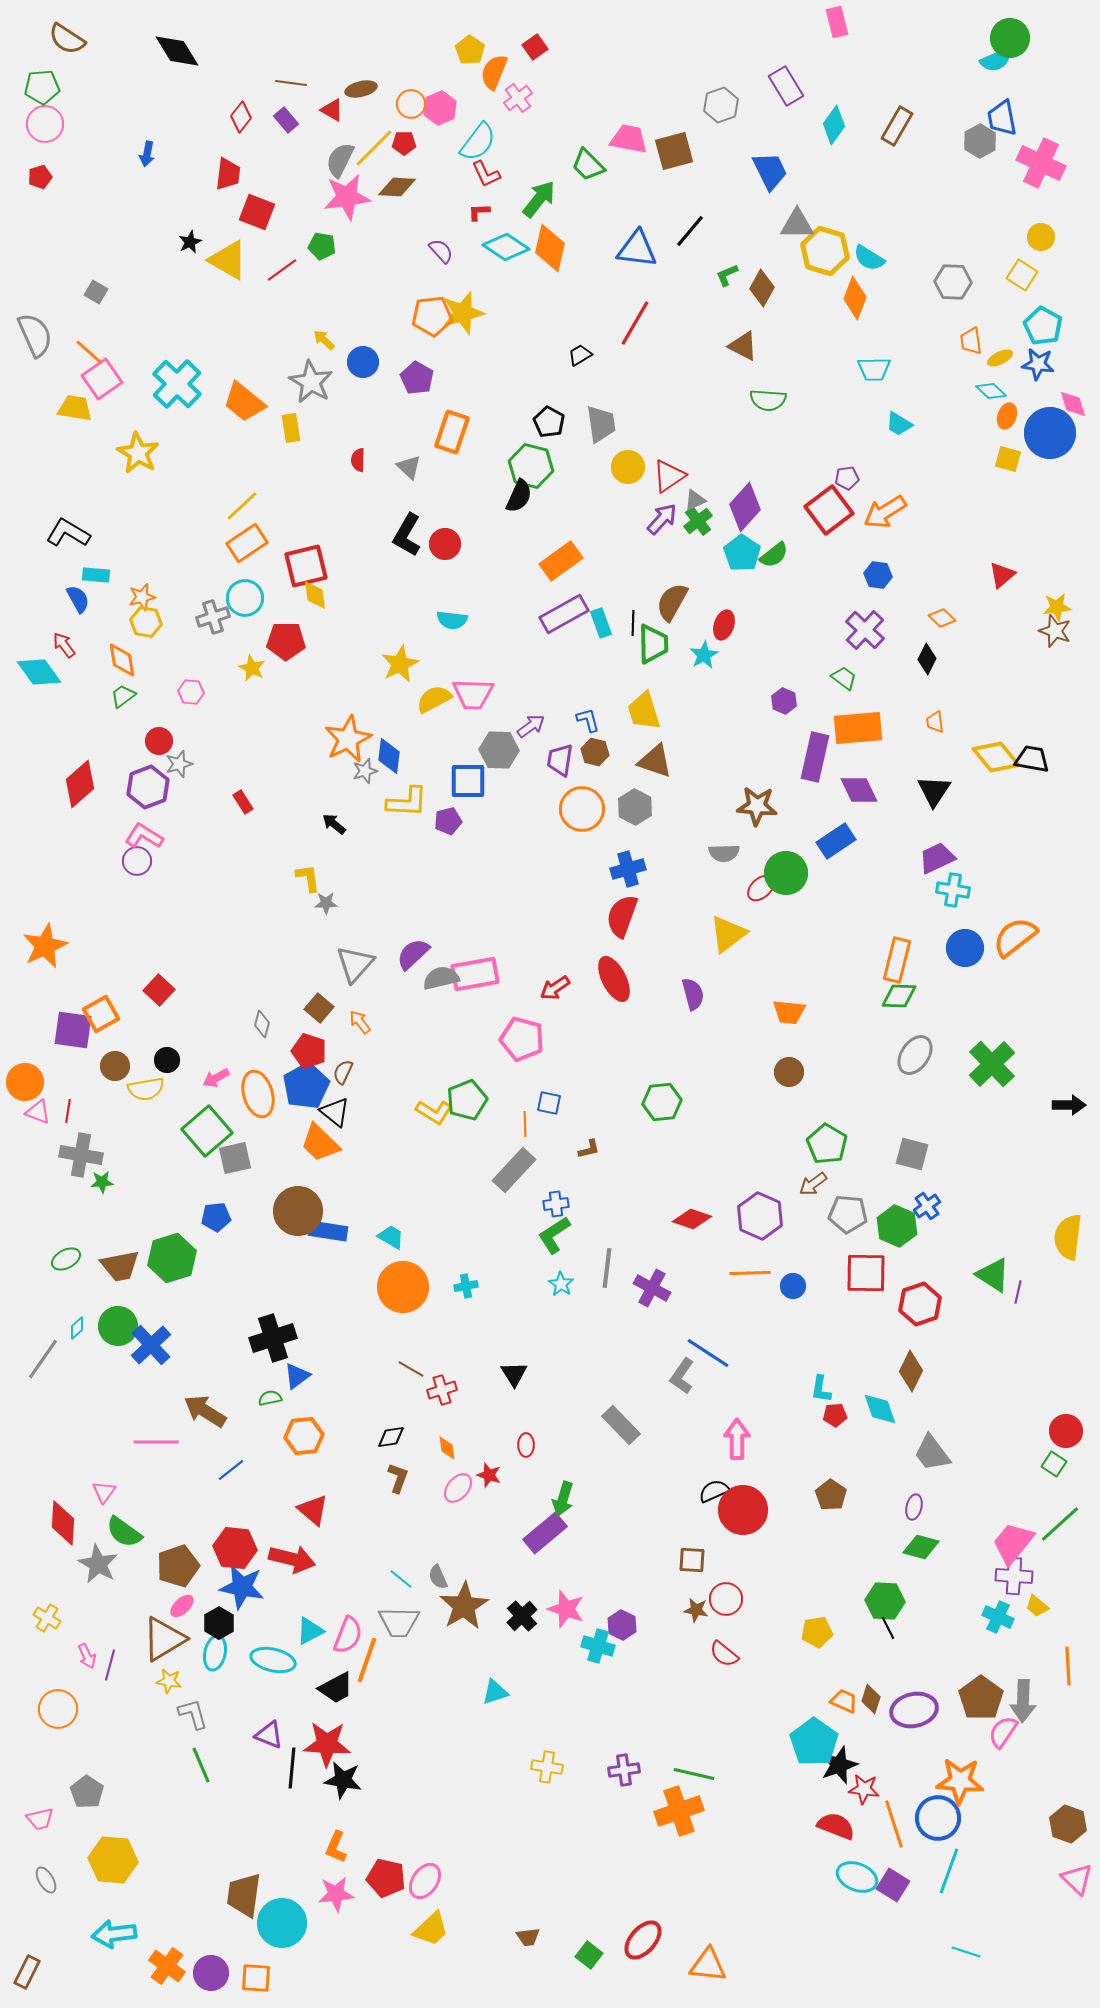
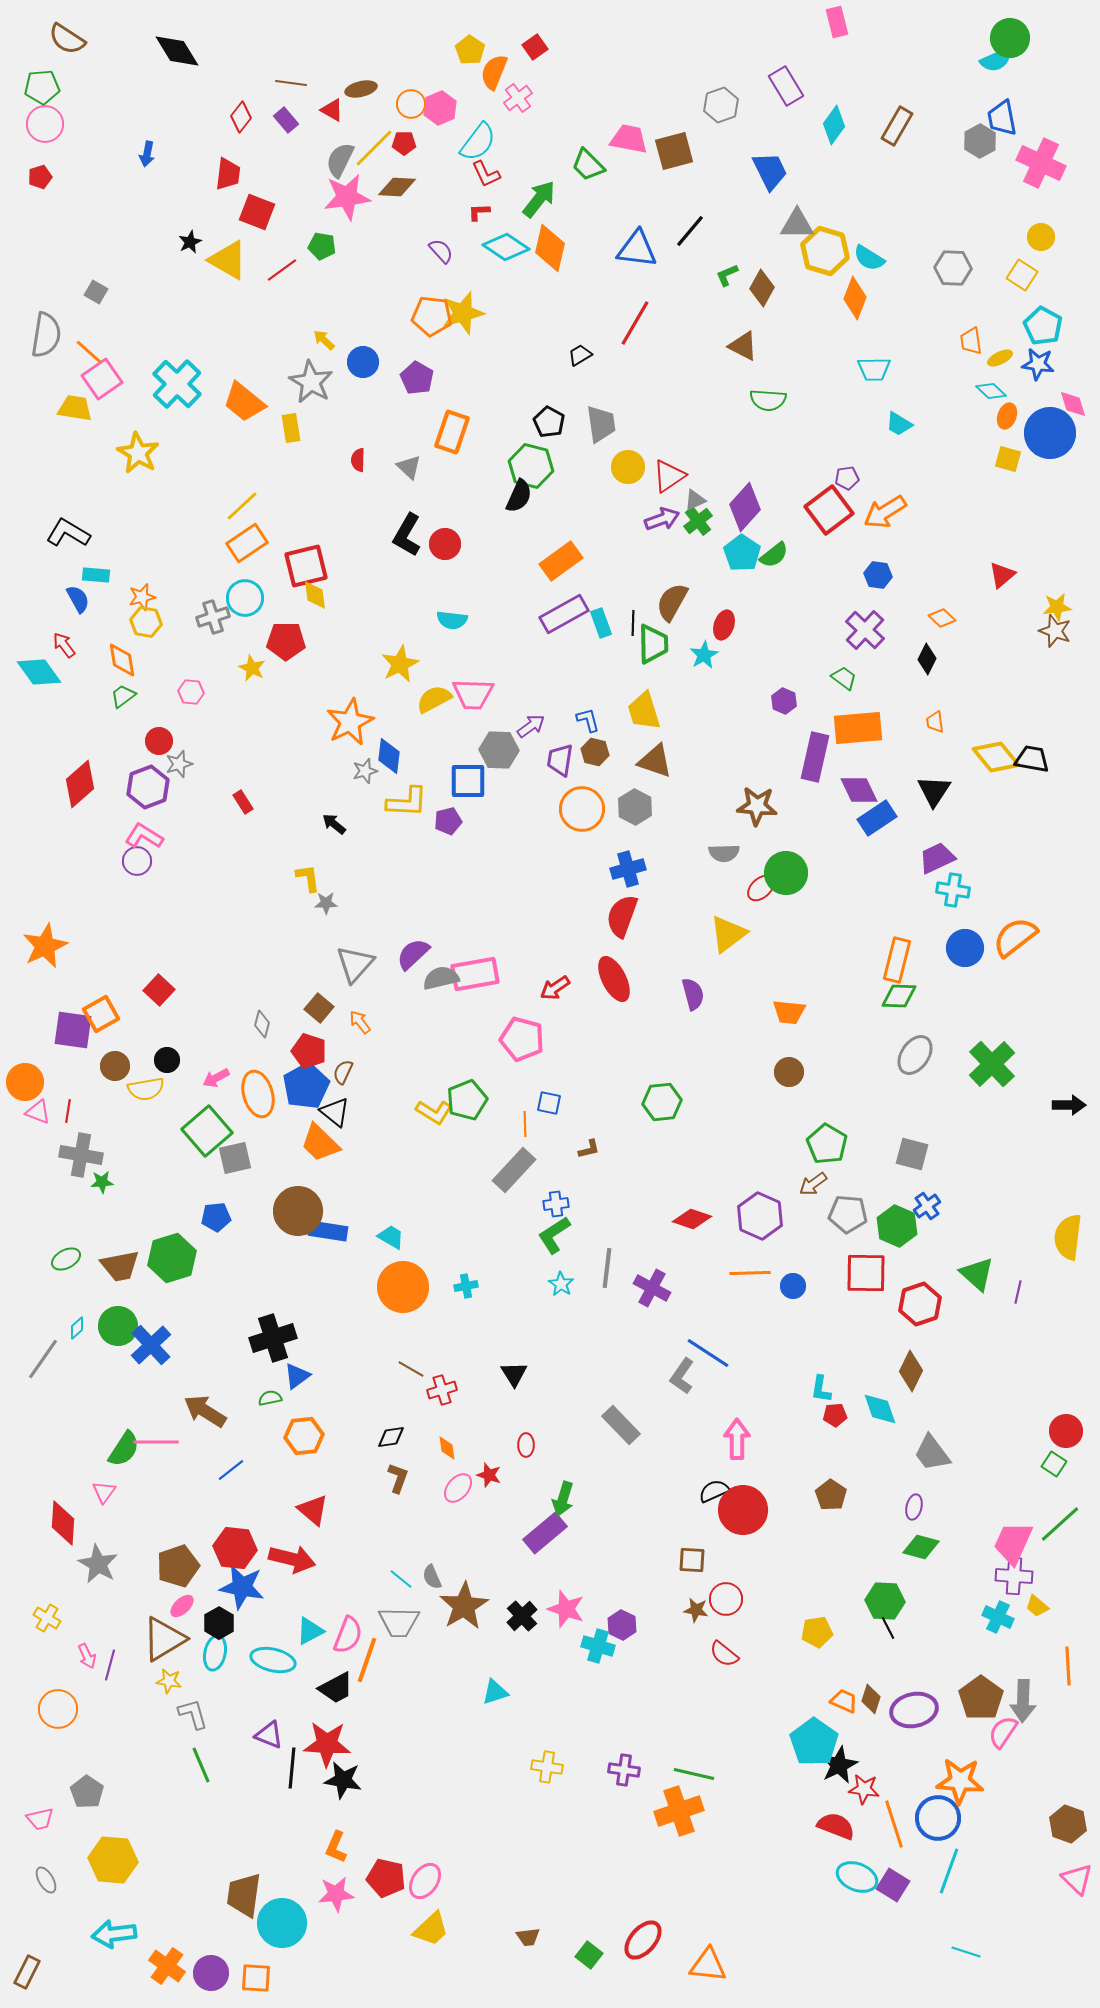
gray hexagon at (953, 282): moved 14 px up
orange pentagon at (432, 316): rotated 12 degrees clockwise
gray semicircle at (35, 335): moved 11 px right; rotated 33 degrees clockwise
purple arrow at (662, 519): rotated 28 degrees clockwise
orange star at (348, 739): moved 2 px right, 17 px up
blue rectangle at (836, 841): moved 41 px right, 23 px up
green triangle at (993, 1275): moved 16 px left, 1 px up; rotated 9 degrees clockwise
green semicircle at (124, 1532): moved 83 px up; rotated 93 degrees counterclockwise
pink trapezoid at (1013, 1543): rotated 15 degrees counterclockwise
gray semicircle at (438, 1577): moved 6 px left
black star at (839, 1765): rotated 6 degrees counterclockwise
purple cross at (624, 1770): rotated 16 degrees clockwise
